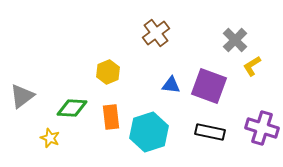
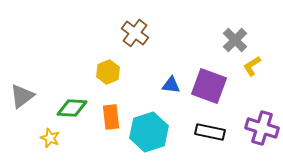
brown cross: moved 21 px left; rotated 16 degrees counterclockwise
